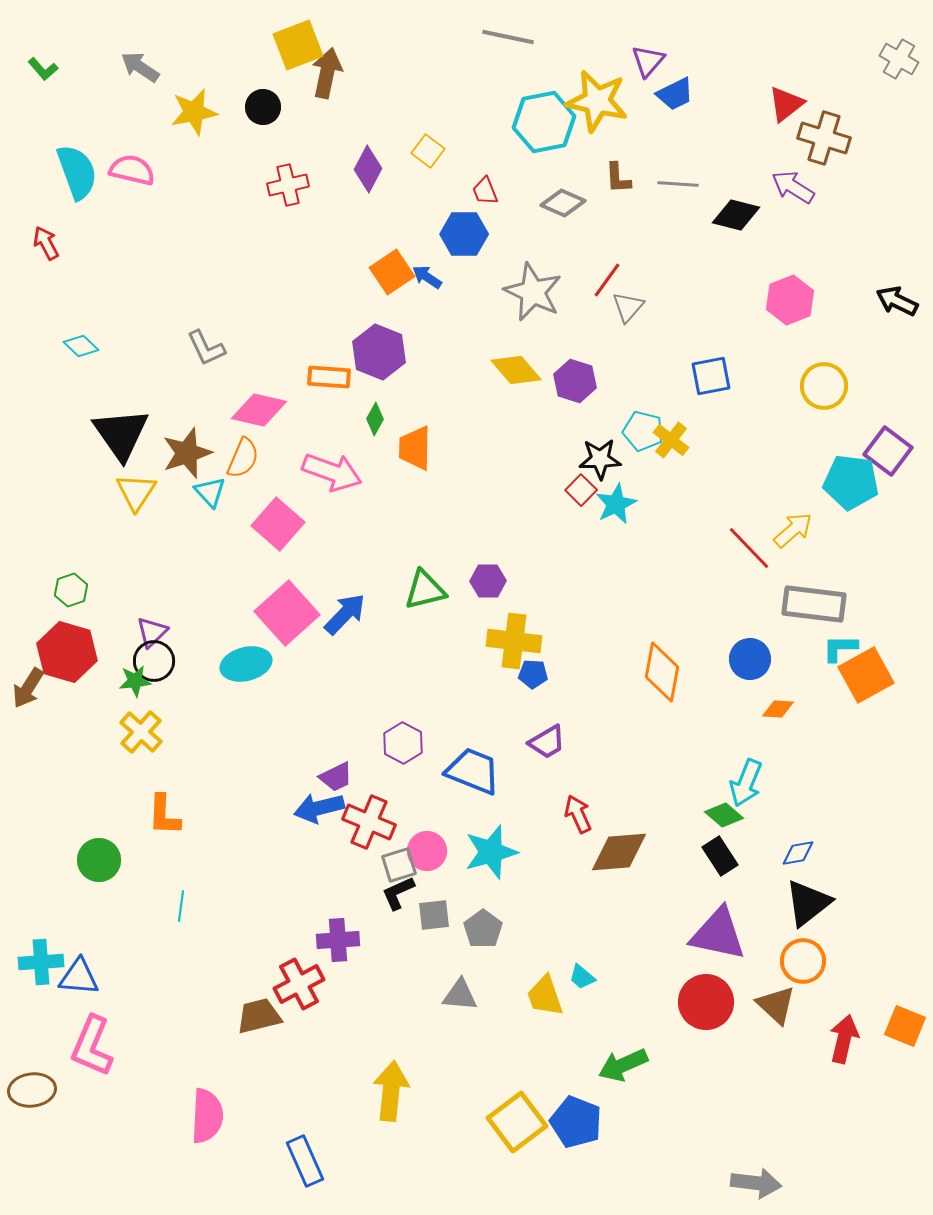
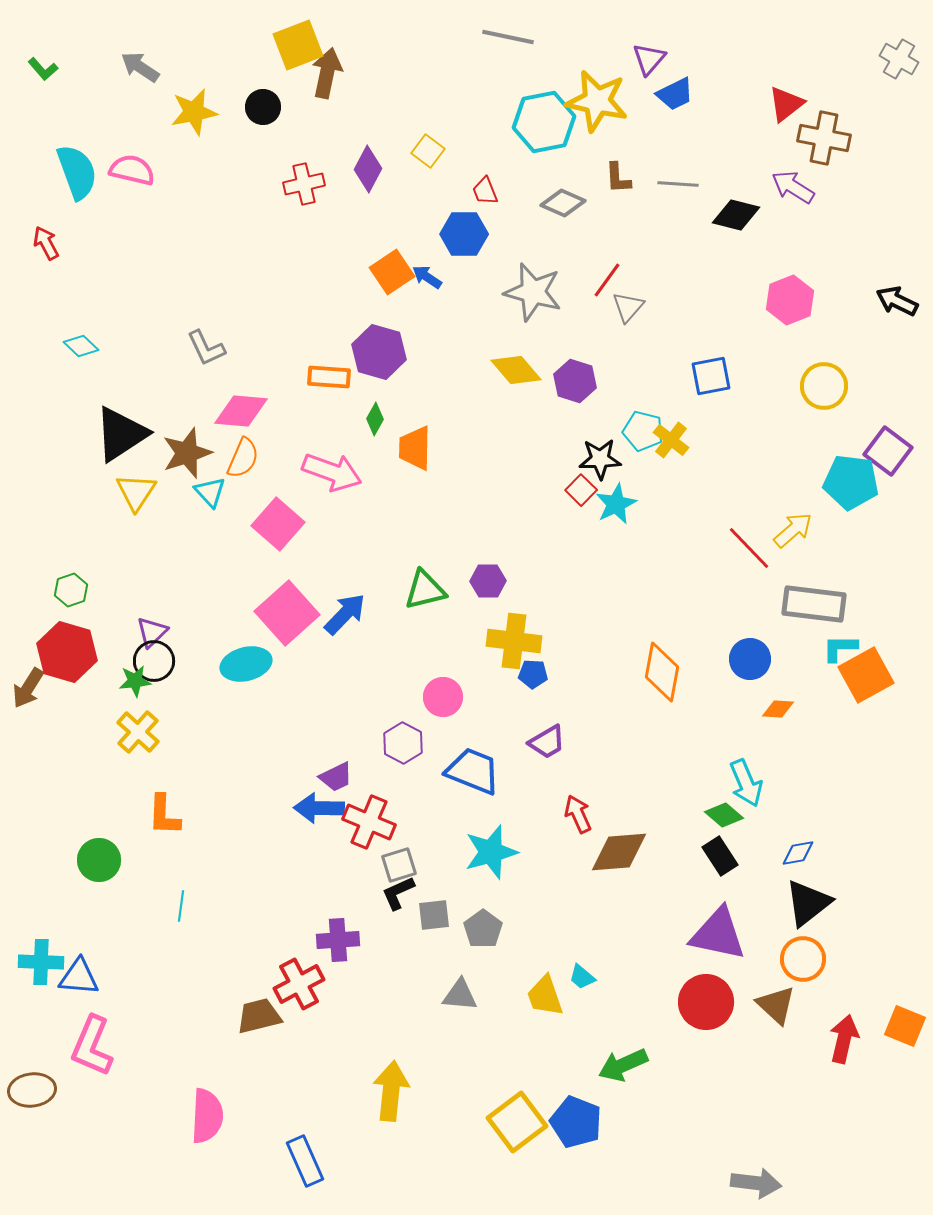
purple triangle at (648, 61): moved 1 px right, 2 px up
brown cross at (824, 138): rotated 6 degrees counterclockwise
red cross at (288, 185): moved 16 px right, 1 px up
gray star at (533, 292): rotated 10 degrees counterclockwise
purple hexagon at (379, 352): rotated 6 degrees counterclockwise
pink diamond at (259, 410): moved 18 px left, 1 px down; rotated 8 degrees counterclockwise
black triangle at (121, 434): rotated 32 degrees clockwise
yellow cross at (141, 732): moved 3 px left
cyan arrow at (746, 783): rotated 45 degrees counterclockwise
blue arrow at (319, 808): rotated 15 degrees clockwise
pink circle at (427, 851): moved 16 px right, 154 px up
orange circle at (803, 961): moved 2 px up
cyan cross at (41, 962): rotated 6 degrees clockwise
